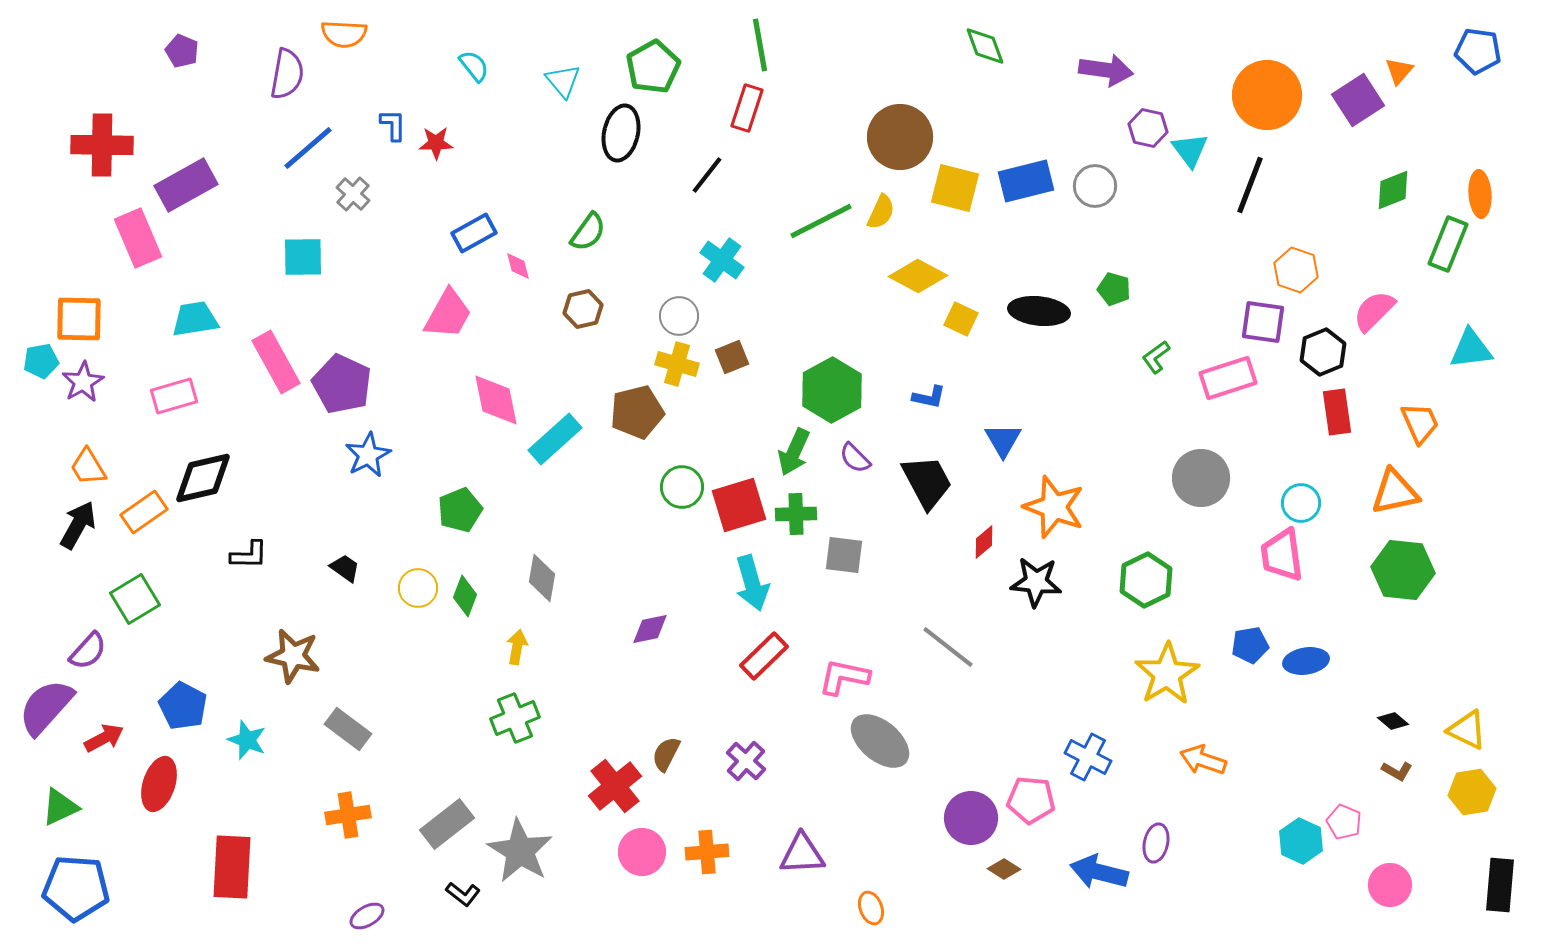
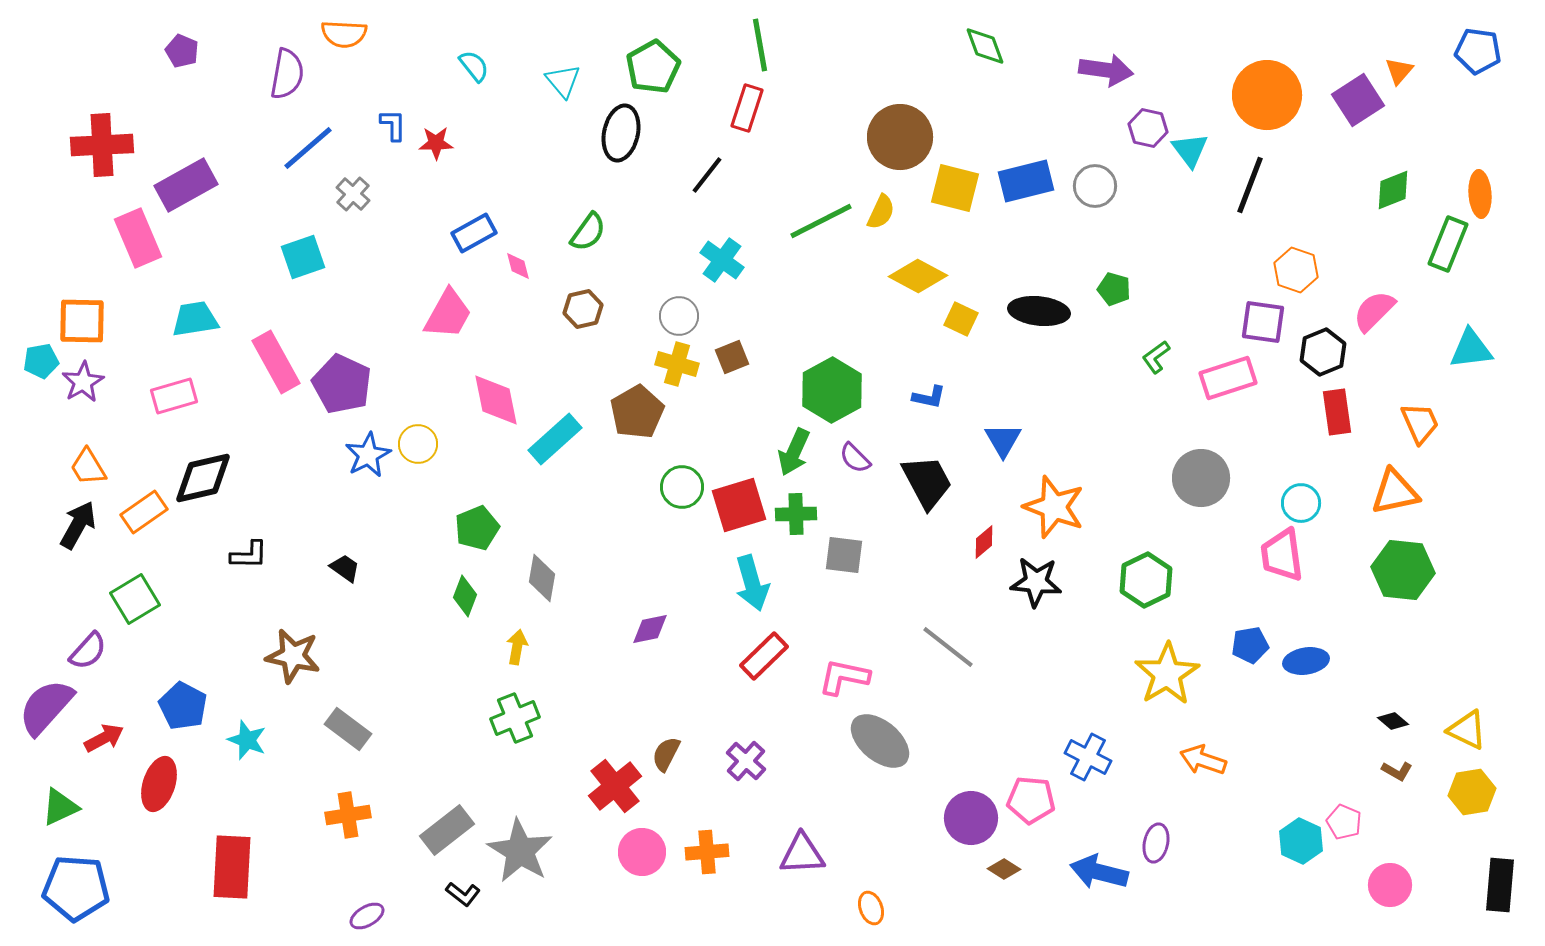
red cross at (102, 145): rotated 4 degrees counterclockwise
cyan square at (303, 257): rotated 18 degrees counterclockwise
orange square at (79, 319): moved 3 px right, 2 px down
brown pentagon at (637, 412): rotated 16 degrees counterclockwise
green pentagon at (460, 510): moved 17 px right, 18 px down
yellow circle at (418, 588): moved 144 px up
gray rectangle at (447, 824): moved 6 px down
